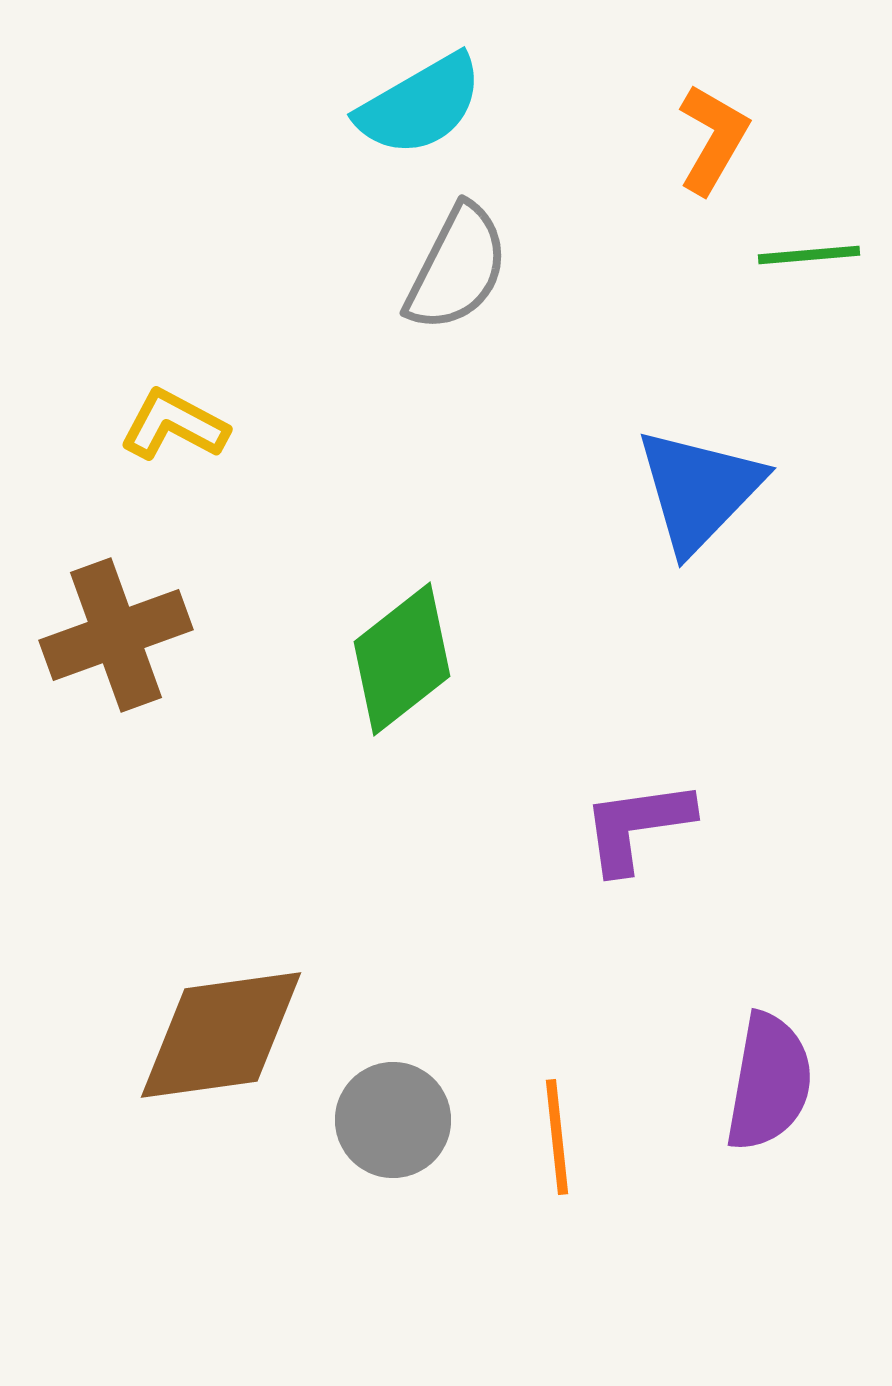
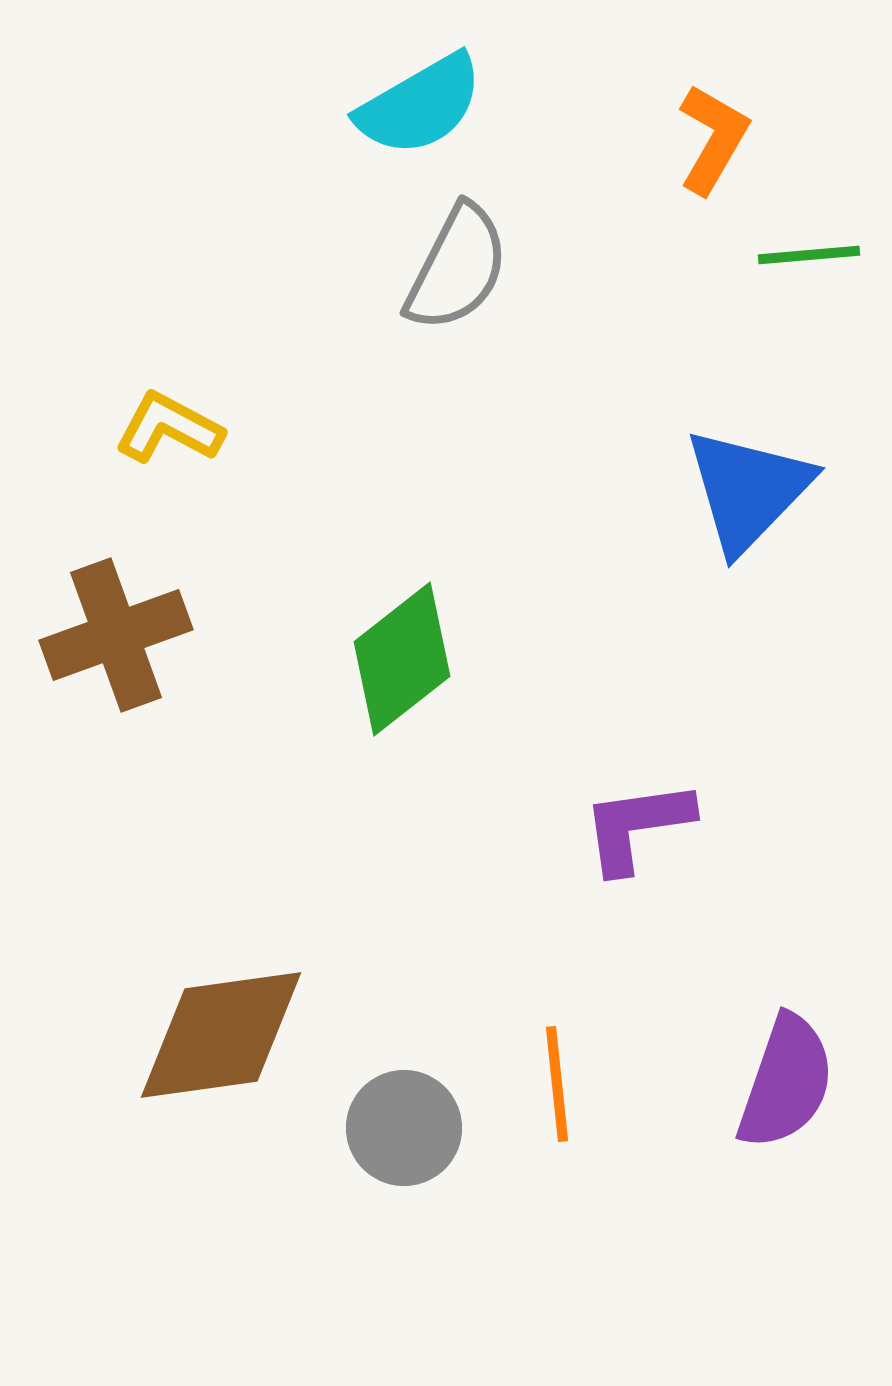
yellow L-shape: moved 5 px left, 3 px down
blue triangle: moved 49 px right
purple semicircle: moved 17 px right; rotated 9 degrees clockwise
gray circle: moved 11 px right, 8 px down
orange line: moved 53 px up
